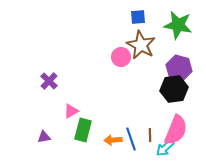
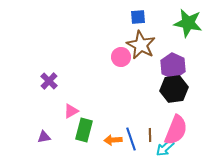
green star: moved 10 px right, 2 px up
purple hexagon: moved 6 px left, 2 px up; rotated 10 degrees clockwise
green rectangle: moved 1 px right
